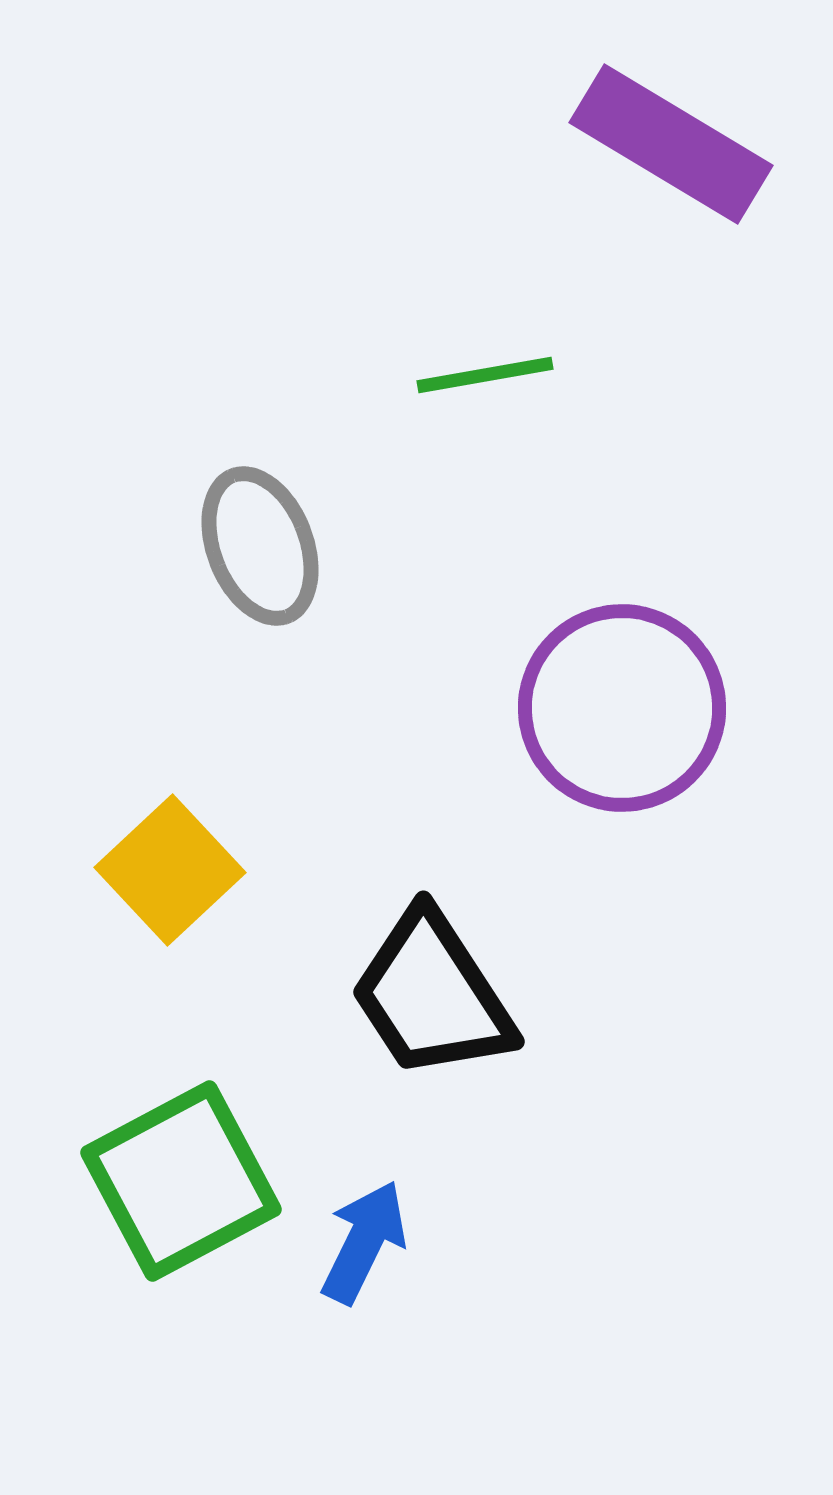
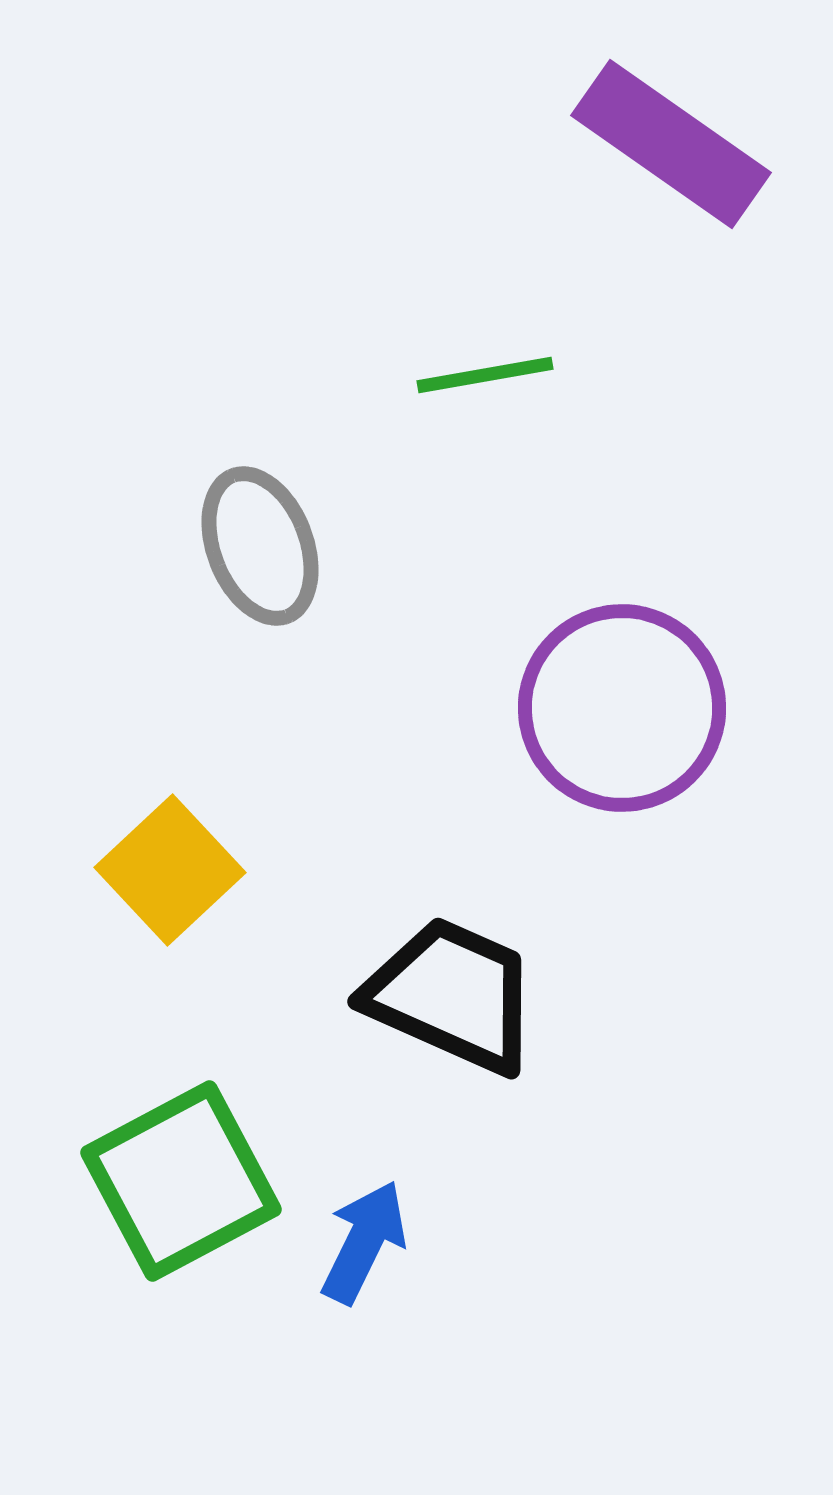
purple rectangle: rotated 4 degrees clockwise
black trapezoid: moved 20 px right; rotated 147 degrees clockwise
